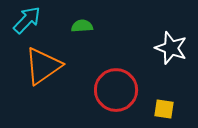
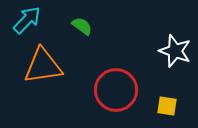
green semicircle: rotated 40 degrees clockwise
white star: moved 4 px right, 3 px down
orange triangle: rotated 27 degrees clockwise
yellow square: moved 3 px right, 3 px up
